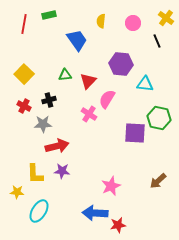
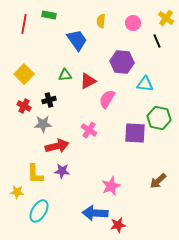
green rectangle: rotated 24 degrees clockwise
purple hexagon: moved 1 px right, 2 px up
red triangle: rotated 18 degrees clockwise
pink cross: moved 16 px down
